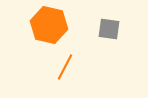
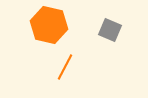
gray square: moved 1 px right, 1 px down; rotated 15 degrees clockwise
